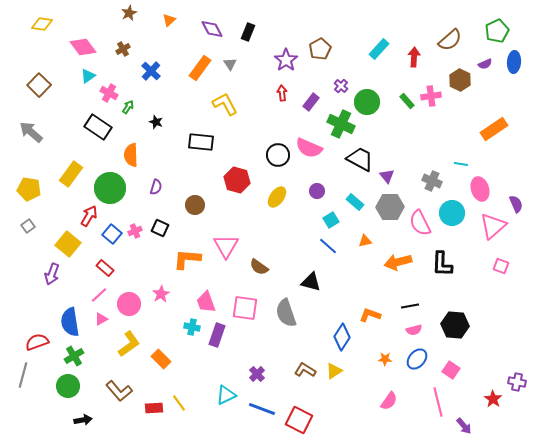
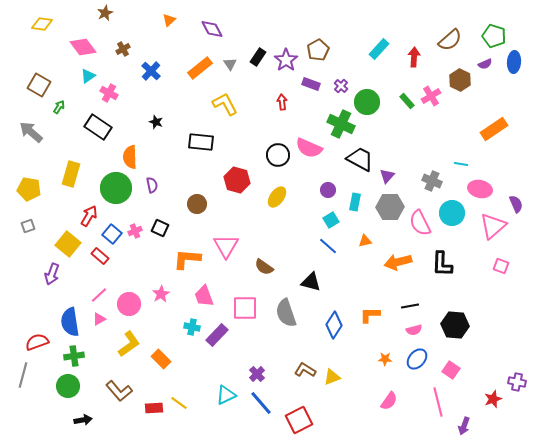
brown star at (129, 13): moved 24 px left
green pentagon at (497, 31): moved 3 px left, 5 px down; rotated 30 degrees counterclockwise
black rectangle at (248, 32): moved 10 px right, 25 px down; rotated 12 degrees clockwise
brown pentagon at (320, 49): moved 2 px left, 1 px down
orange rectangle at (200, 68): rotated 15 degrees clockwise
brown square at (39, 85): rotated 15 degrees counterclockwise
red arrow at (282, 93): moved 9 px down
pink cross at (431, 96): rotated 24 degrees counterclockwise
purple rectangle at (311, 102): moved 18 px up; rotated 72 degrees clockwise
green arrow at (128, 107): moved 69 px left
orange semicircle at (131, 155): moved 1 px left, 2 px down
yellow rectangle at (71, 174): rotated 20 degrees counterclockwise
purple triangle at (387, 176): rotated 21 degrees clockwise
purple semicircle at (156, 187): moved 4 px left, 2 px up; rotated 28 degrees counterclockwise
green circle at (110, 188): moved 6 px right
pink ellipse at (480, 189): rotated 60 degrees counterclockwise
purple circle at (317, 191): moved 11 px right, 1 px up
cyan rectangle at (355, 202): rotated 60 degrees clockwise
brown circle at (195, 205): moved 2 px right, 1 px up
gray square at (28, 226): rotated 16 degrees clockwise
brown semicircle at (259, 267): moved 5 px right
red rectangle at (105, 268): moved 5 px left, 12 px up
pink trapezoid at (206, 302): moved 2 px left, 6 px up
pink square at (245, 308): rotated 8 degrees counterclockwise
orange L-shape at (370, 315): rotated 20 degrees counterclockwise
pink triangle at (101, 319): moved 2 px left
purple rectangle at (217, 335): rotated 25 degrees clockwise
blue diamond at (342, 337): moved 8 px left, 12 px up
green cross at (74, 356): rotated 24 degrees clockwise
yellow triangle at (334, 371): moved 2 px left, 6 px down; rotated 12 degrees clockwise
red star at (493, 399): rotated 18 degrees clockwise
yellow line at (179, 403): rotated 18 degrees counterclockwise
blue line at (262, 409): moved 1 px left, 6 px up; rotated 28 degrees clockwise
red square at (299, 420): rotated 36 degrees clockwise
purple arrow at (464, 426): rotated 60 degrees clockwise
